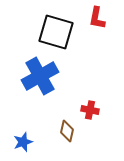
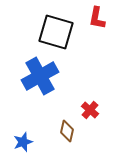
red cross: rotated 30 degrees clockwise
